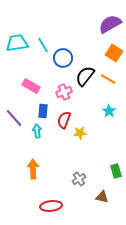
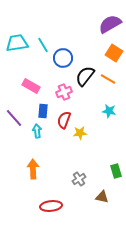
cyan star: rotated 24 degrees counterclockwise
